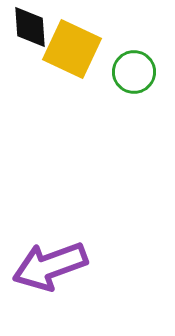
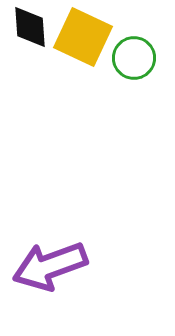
yellow square: moved 11 px right, 12 px up
green circle: moved 14 px up
